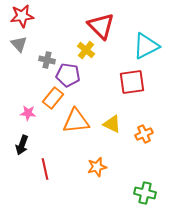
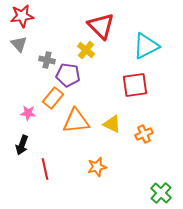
red square: moved 3 px right, 3 px down
green cross: moved 16 px right; rotated 30 degrees clockwise
